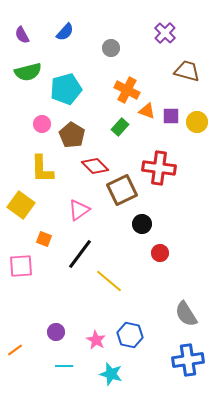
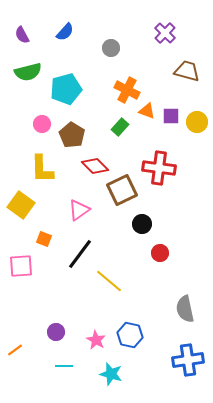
gray semicircle: moved 1 px left, 5 px up; rotated 20 degrees clockwise
